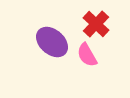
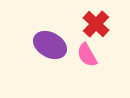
purple ellipse: moved 2 px left, 3 px down; rotated 12 degrees counterclockwise
